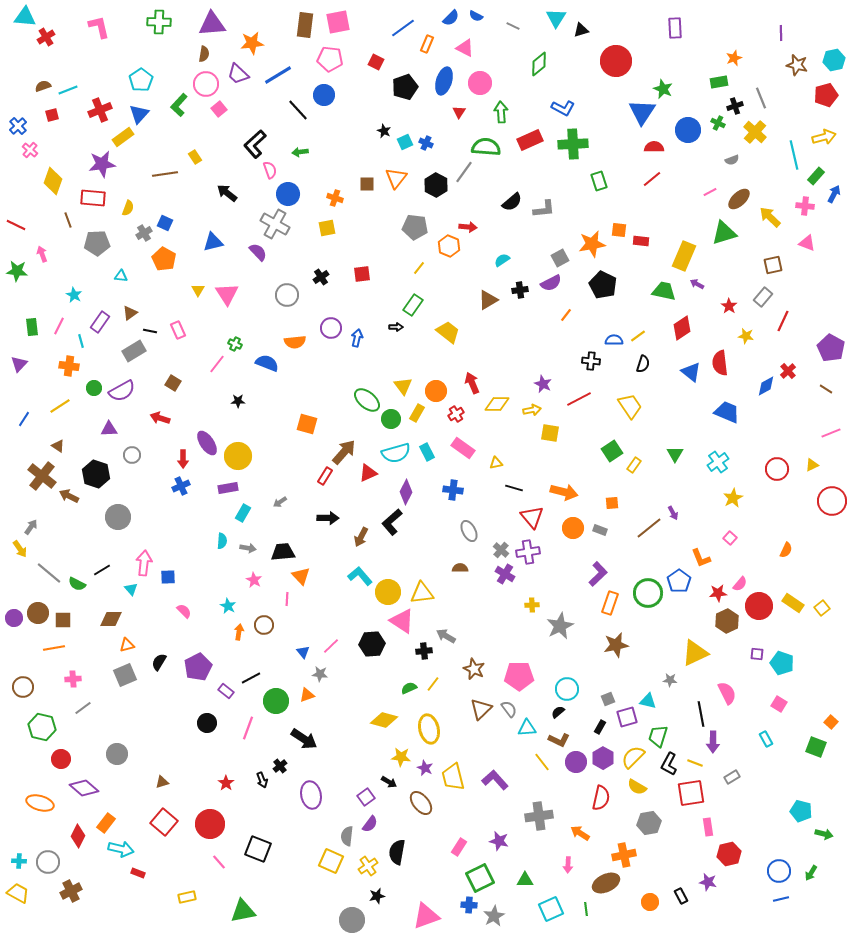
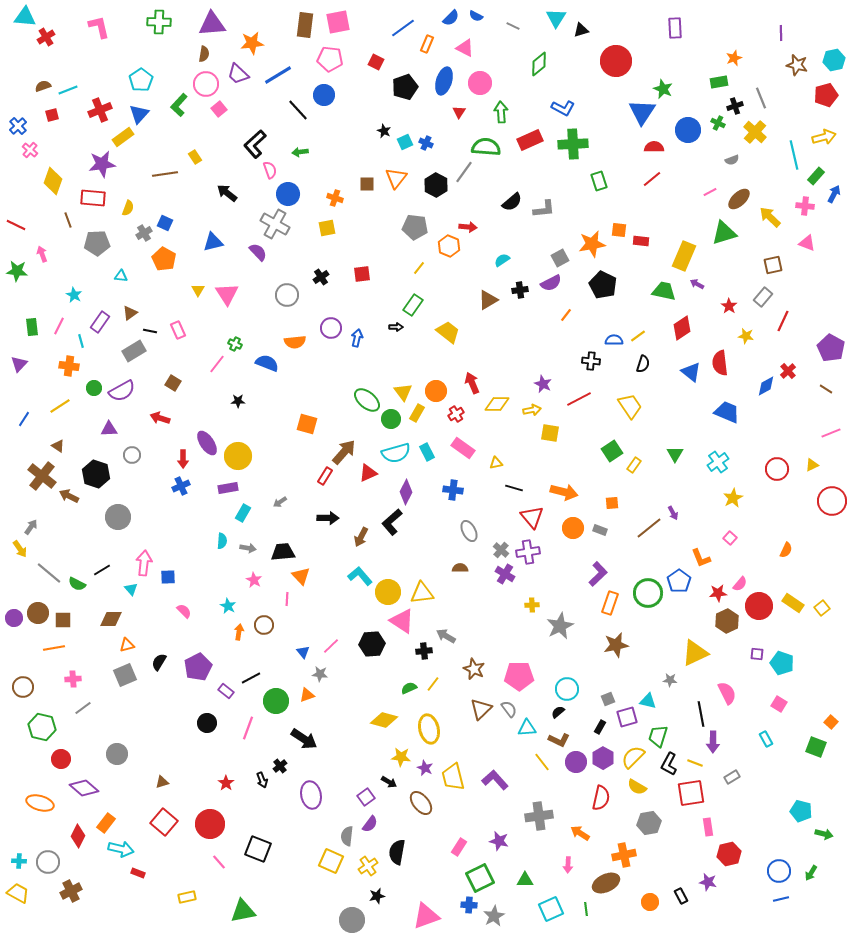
yellow triangle at (403, 386): moved 6 px down
